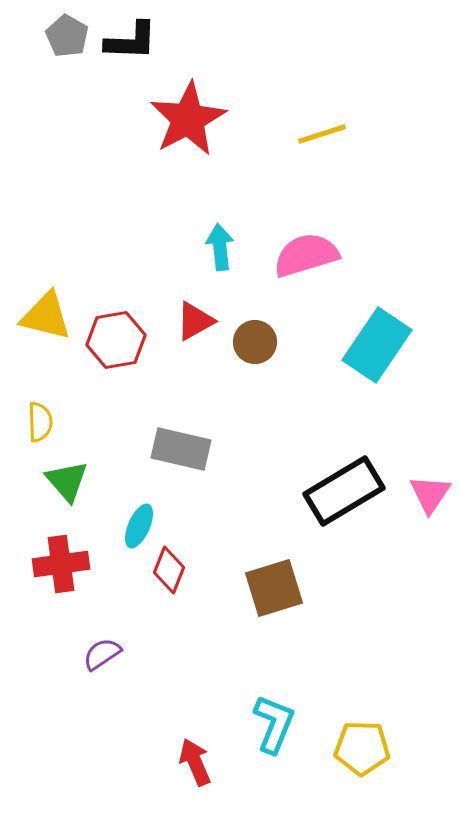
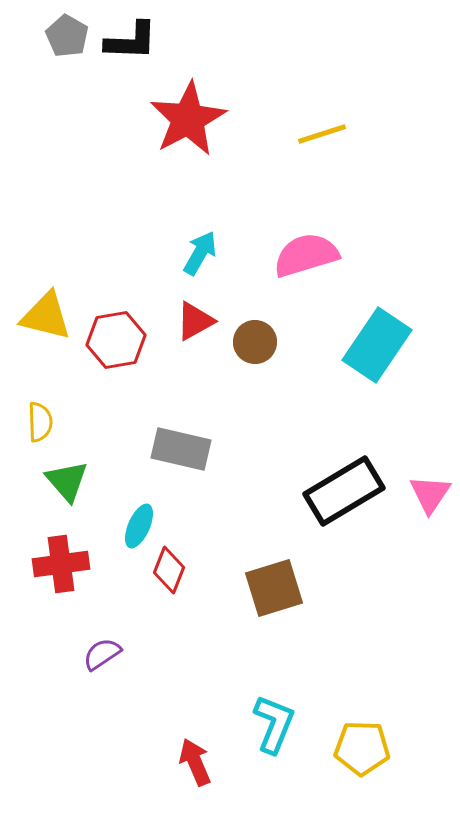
cyan arrow: moved 20 px left, 6 px down; rotated 36 degrees clockwise
